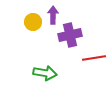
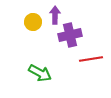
purple arrow: moved 2 px right
red line: moved 3 px left, 1 px down
green arrow: moved 5 px left; rotated 20 degrees clockwise
